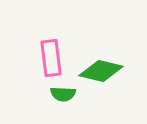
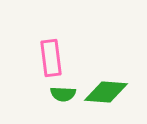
green diamond: moved 5 px right, 21 px down; rotated 9 degrees counterclockwise
